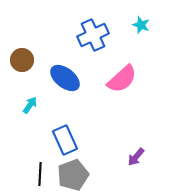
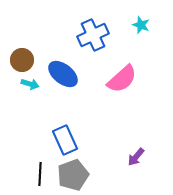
blue ellipse: moved 2 px left, 4 px up
cyan arrow: moved 21 px up; rotated 72 degrees clockwise
